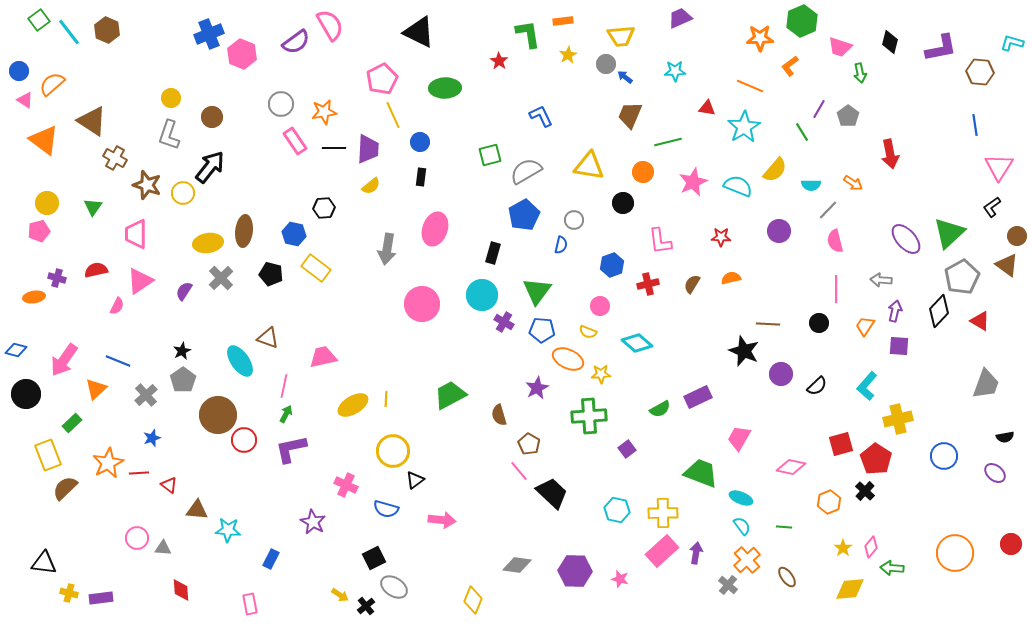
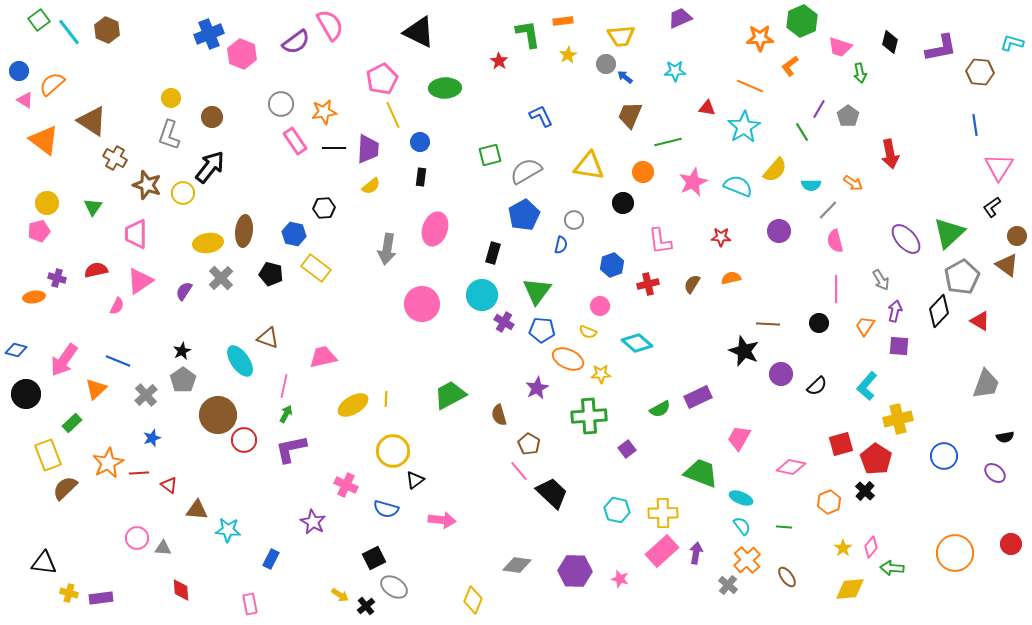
gray arrow at (881, 280): rotated 125 degrees counterclockwise
